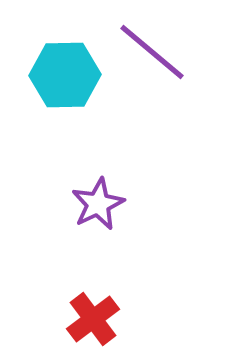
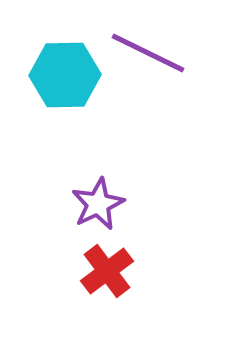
purple line: moved 4 px left, 1 px down; rotated 14 degrees counterclockwise
red cross: moved 14 px right, 48 px up
